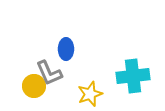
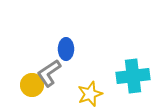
gray L-shape: rotated 80 degrees clockwise
yellow circle: moved 2 px left, 1 px up
